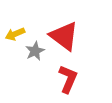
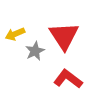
red triangle: rotated 20 degrees clockwise
red L-shape: rotated 76 degrees counterclockwise
